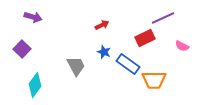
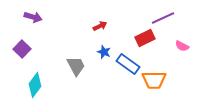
red arrow: moved 2 px left, 1 px down
